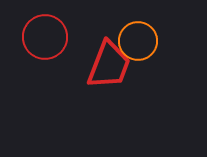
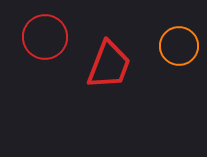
orange circle: moved 41 px right, 5 px down
